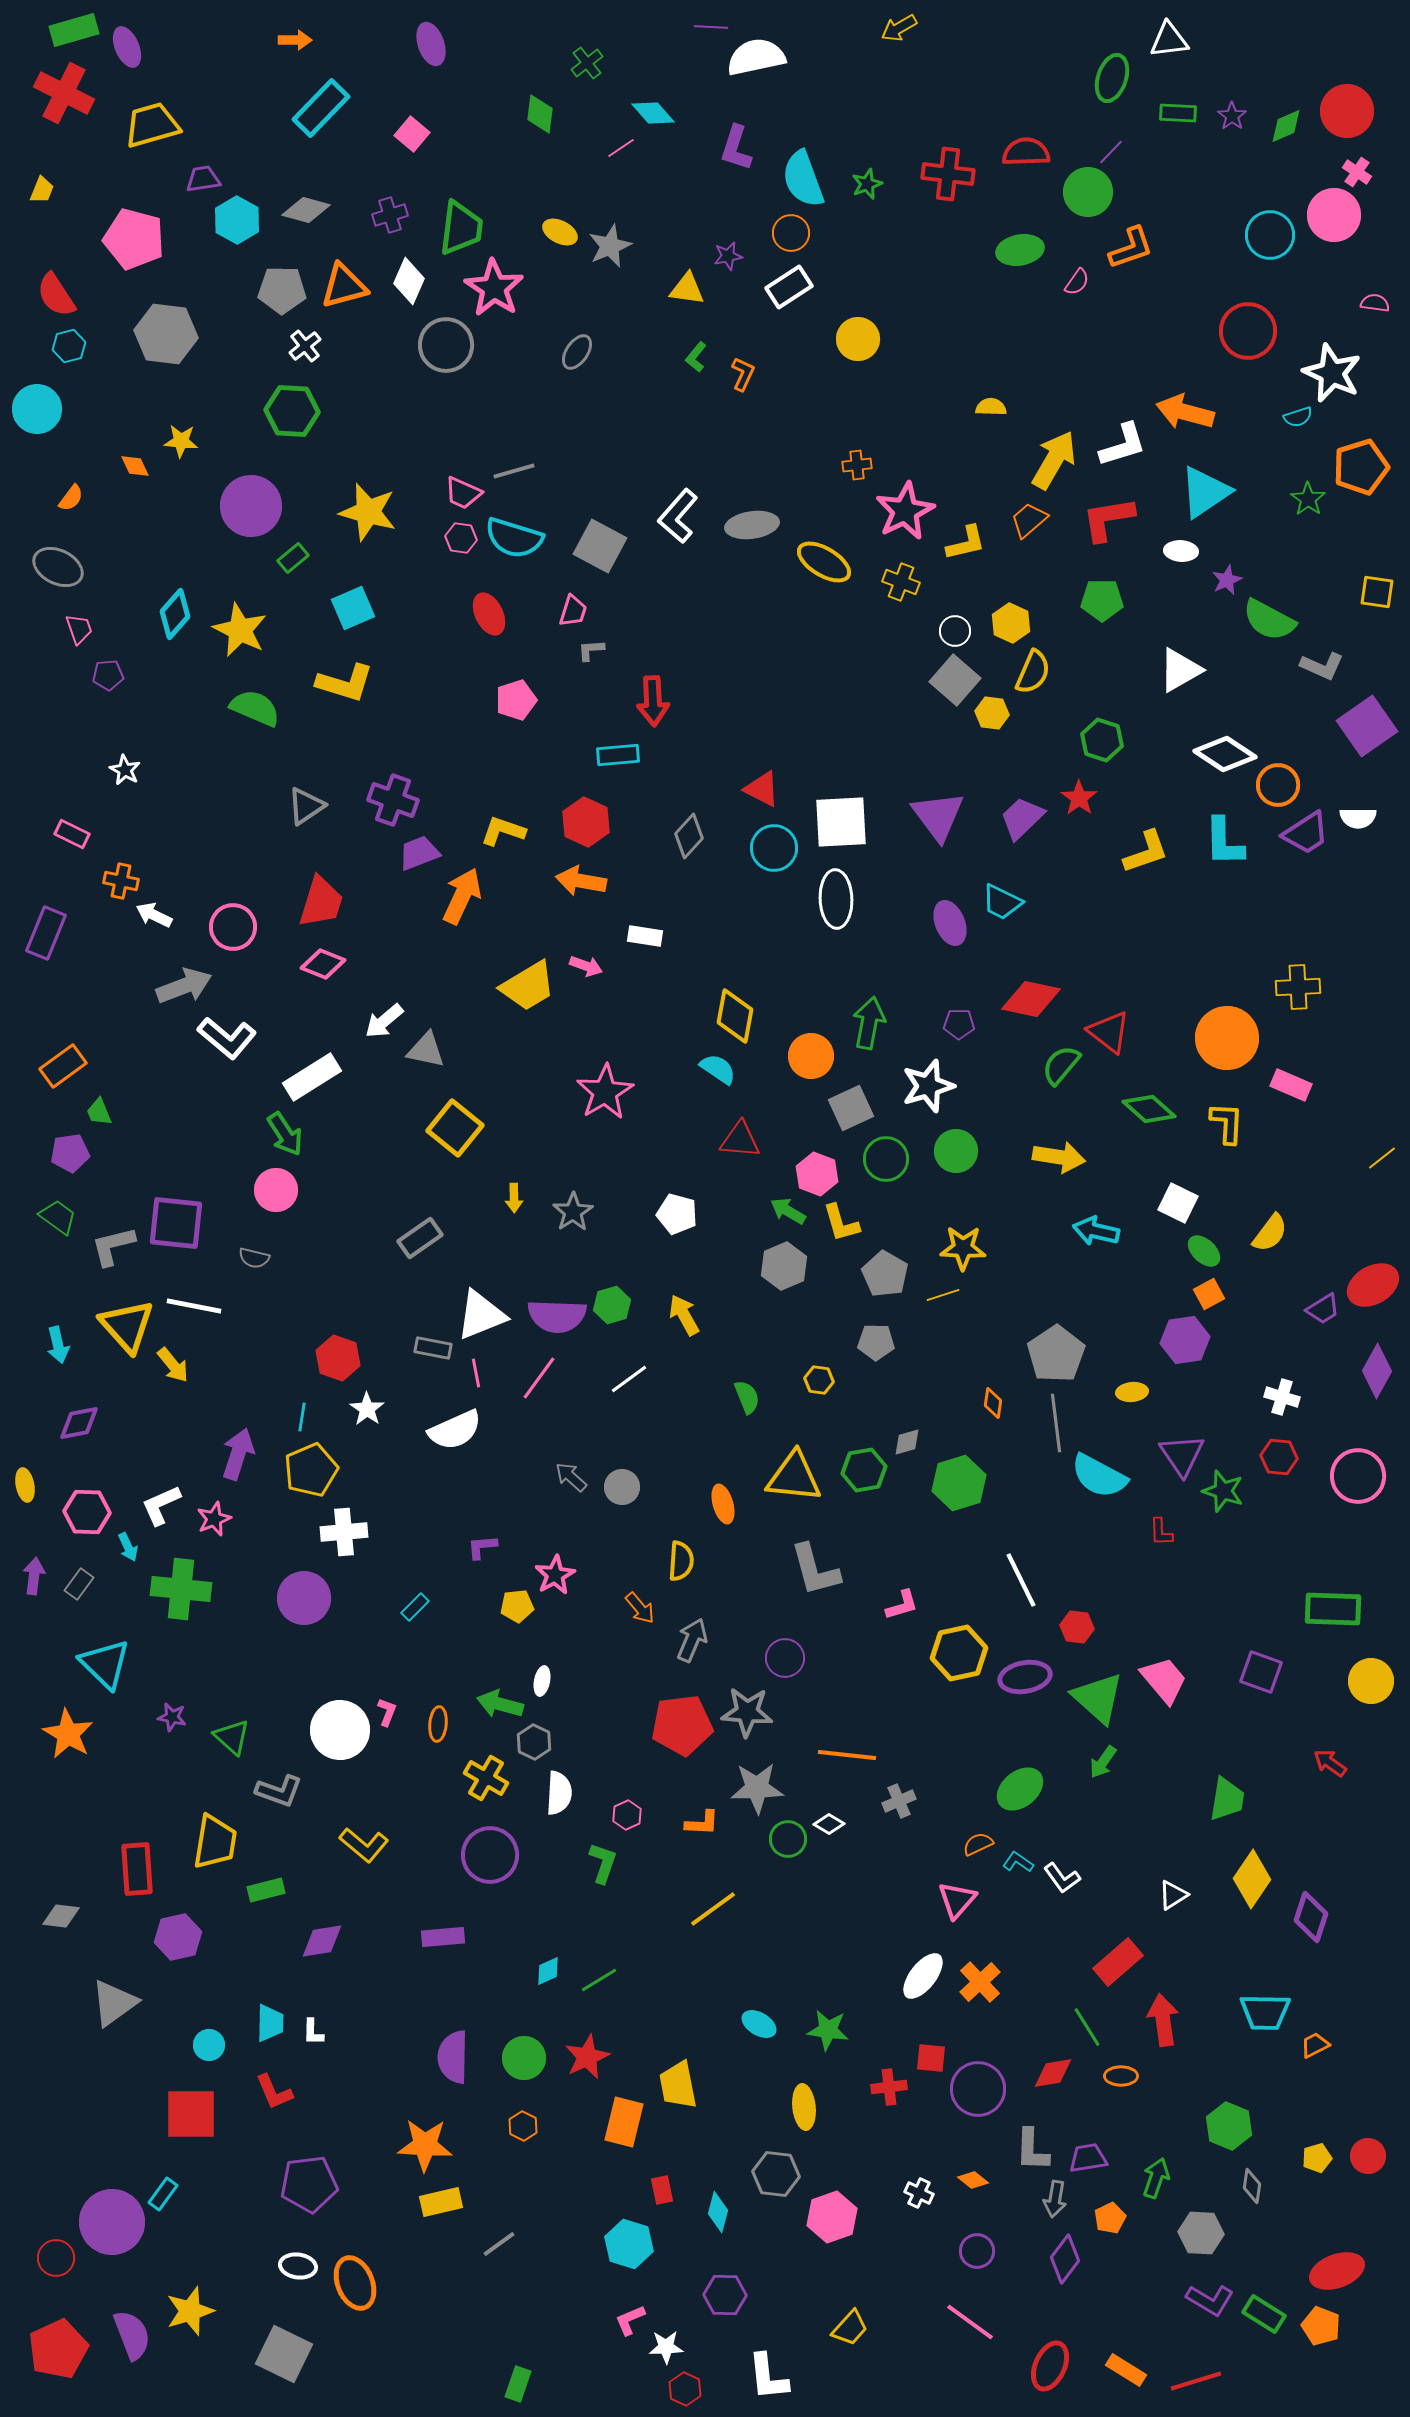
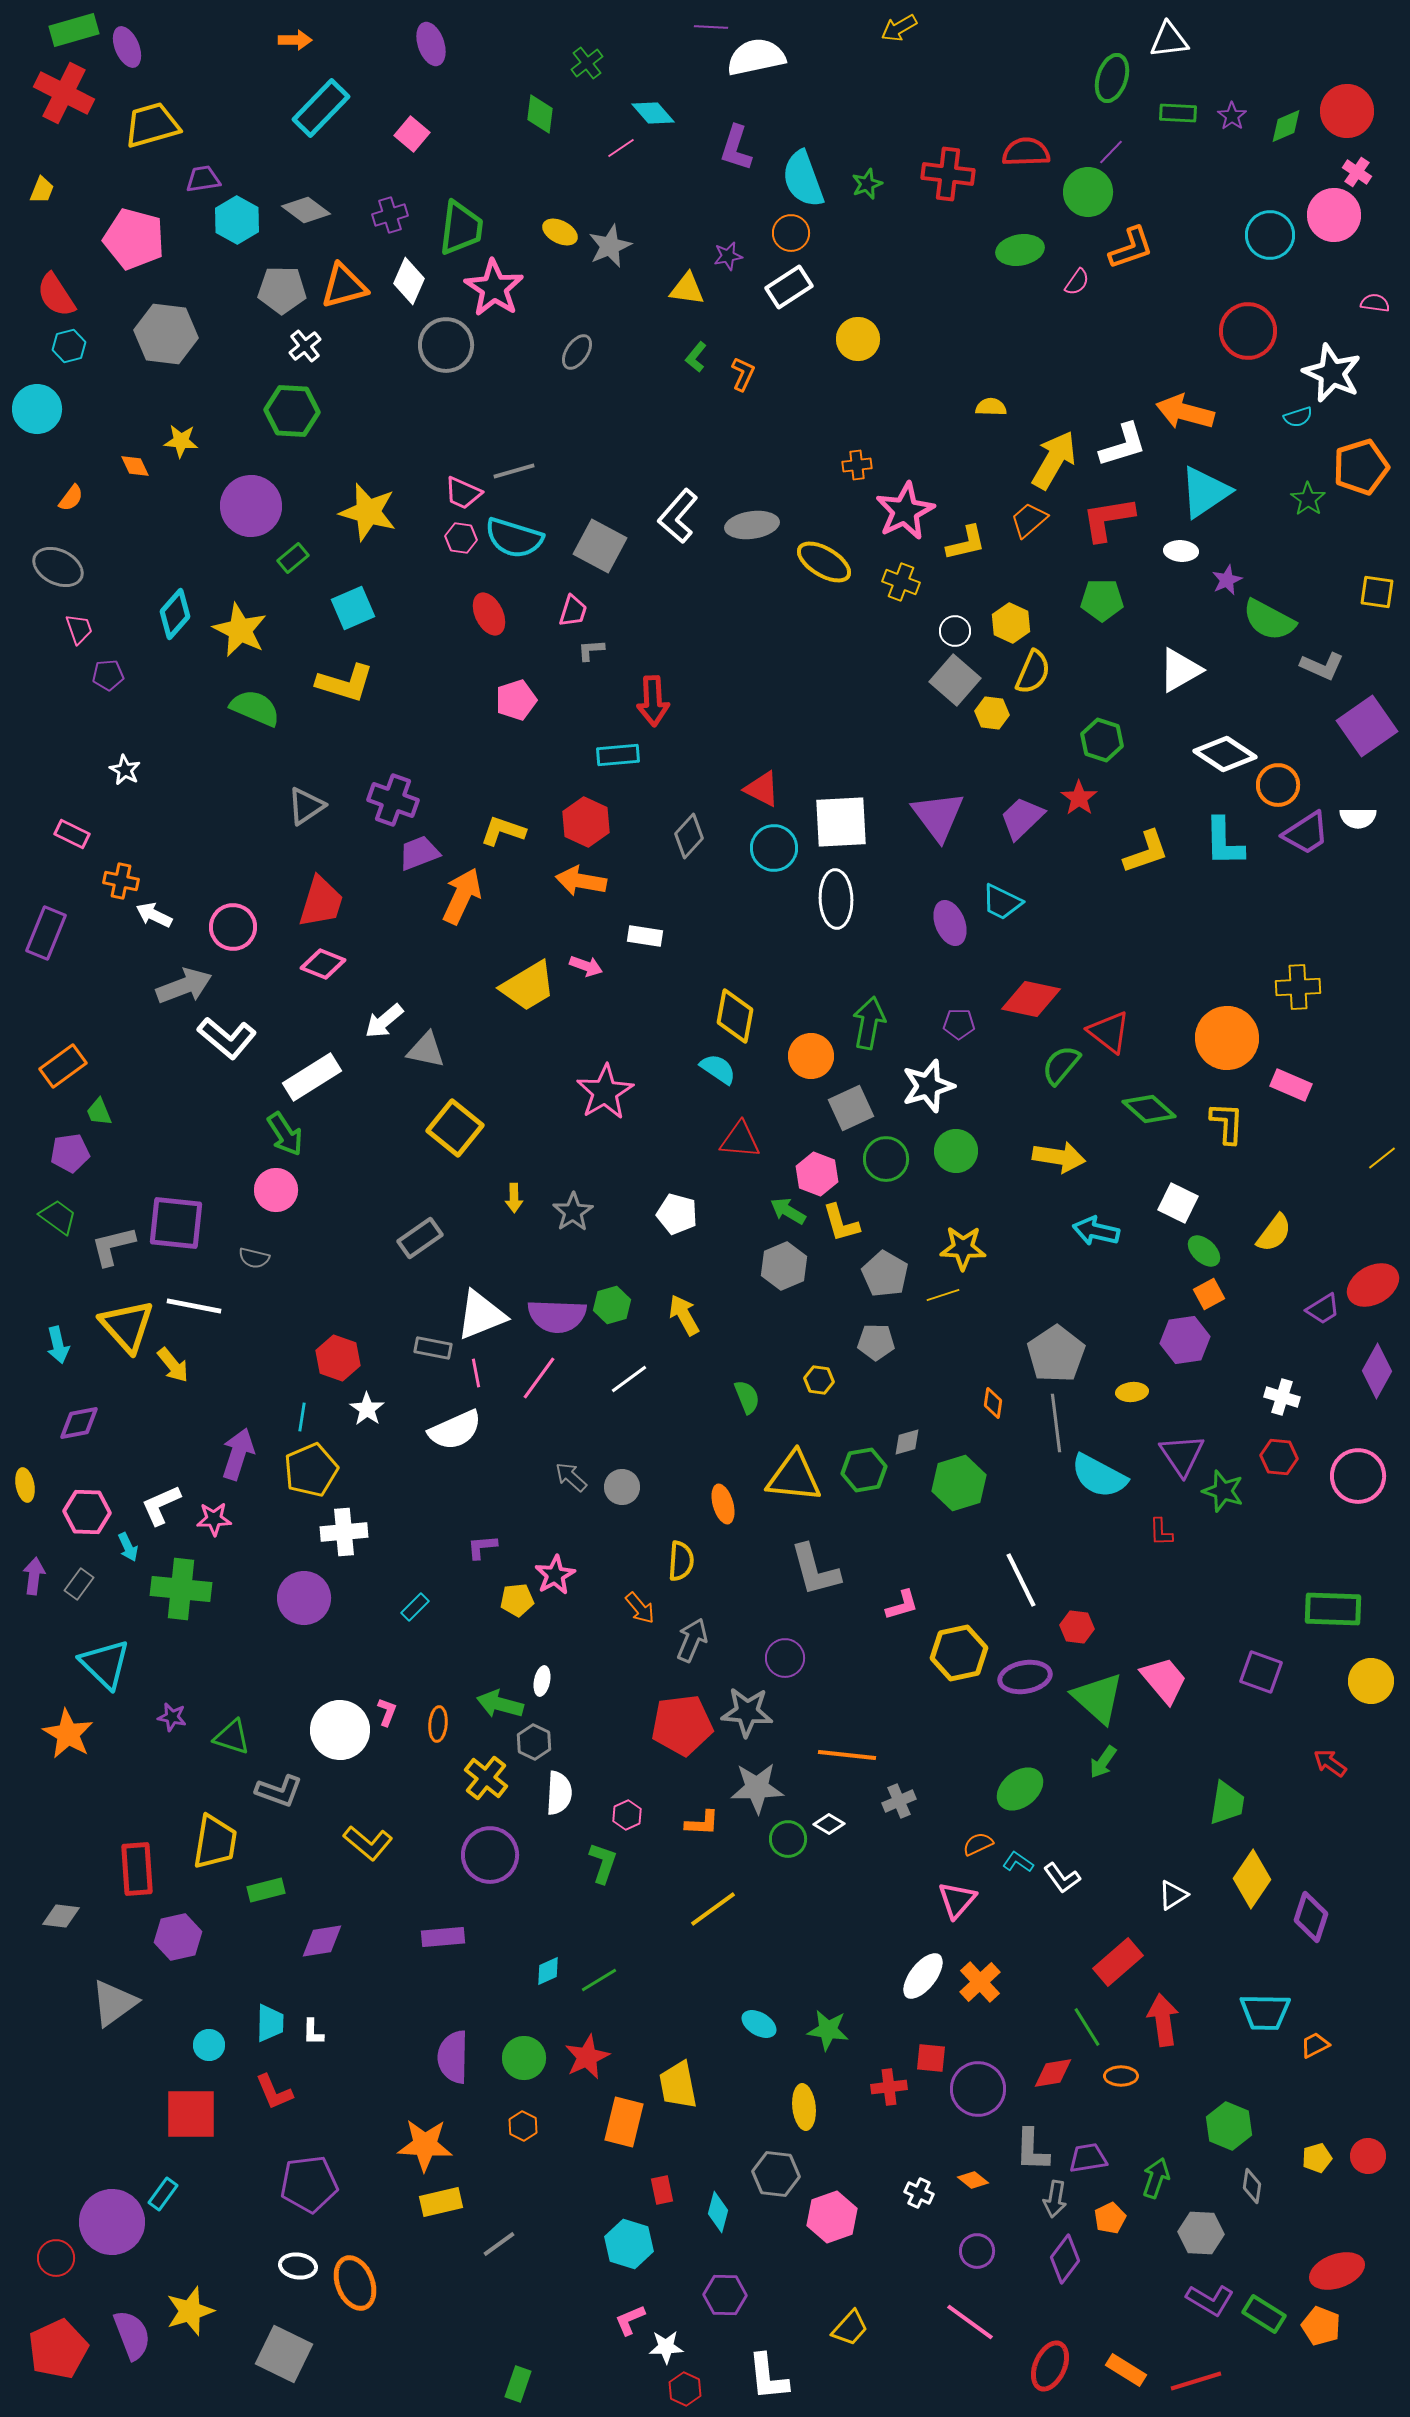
gray diamond at (306, 210): rotated 21 degrees clockwise
yellow semicircle at (1270, 1233): moved 4 px right
pink star at (214, 1519): rotated 20 degrees clockwise
yellow pentagon at (517, 1606): moved 6 px up
green triangle at (232, 1737): rotated 24 degrees counterclockwise
yellow cross at (486, 1778): rotated 9 degrees clockwise
green trapezoid at (1227, 1799): moved 4 px down
yellow L-shape at (364, 1845): moved 4 px right, 2 px up
